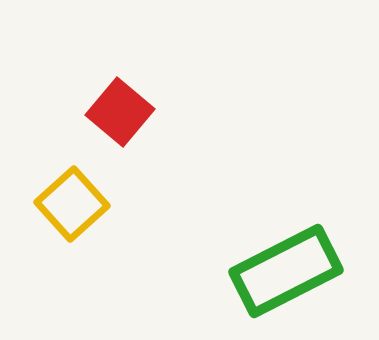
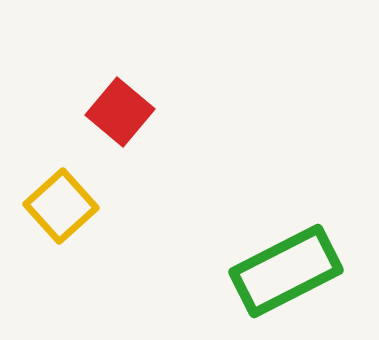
yellow square: moved 11 px left, 2 px down
